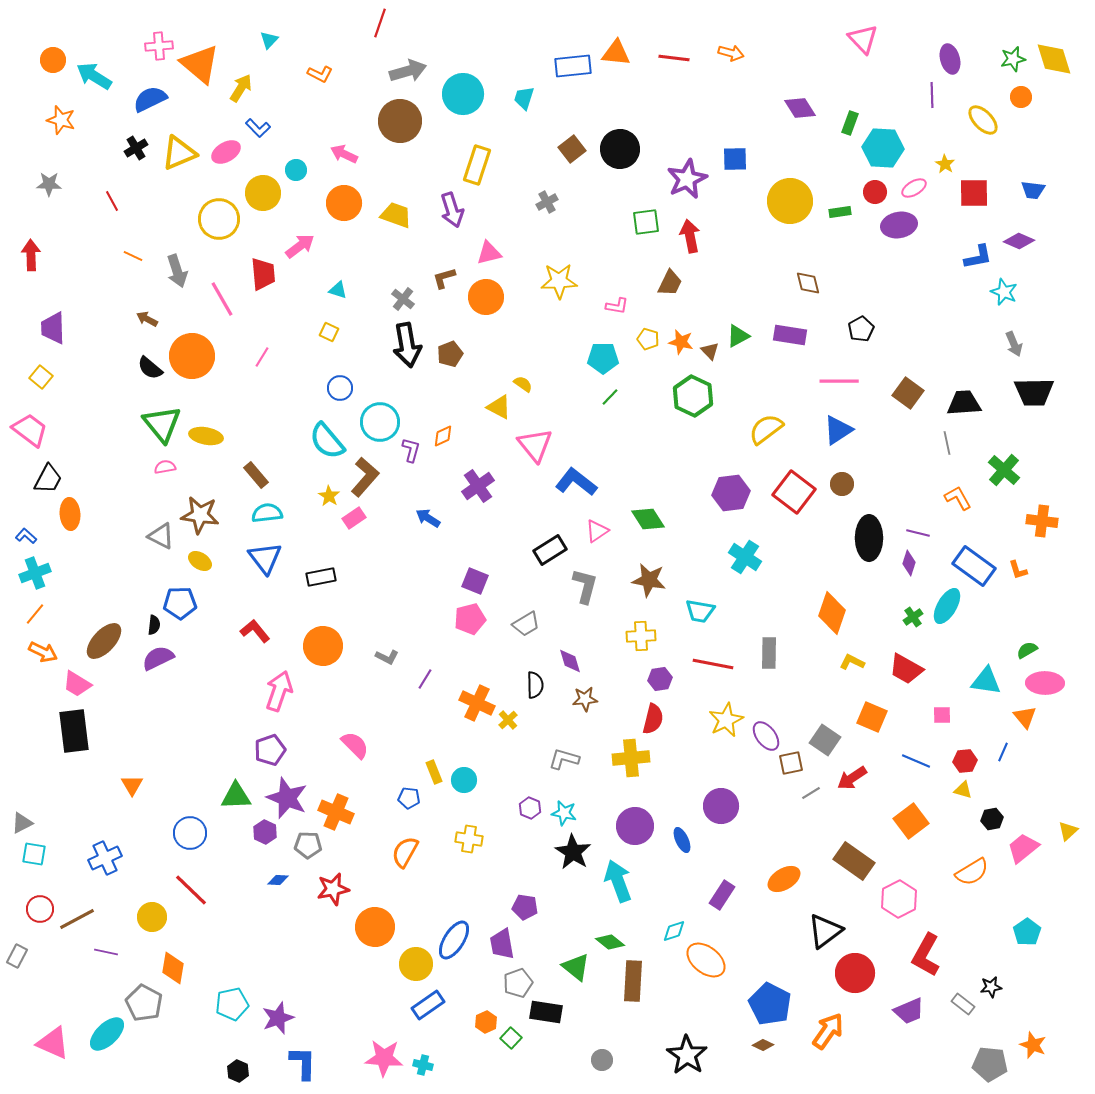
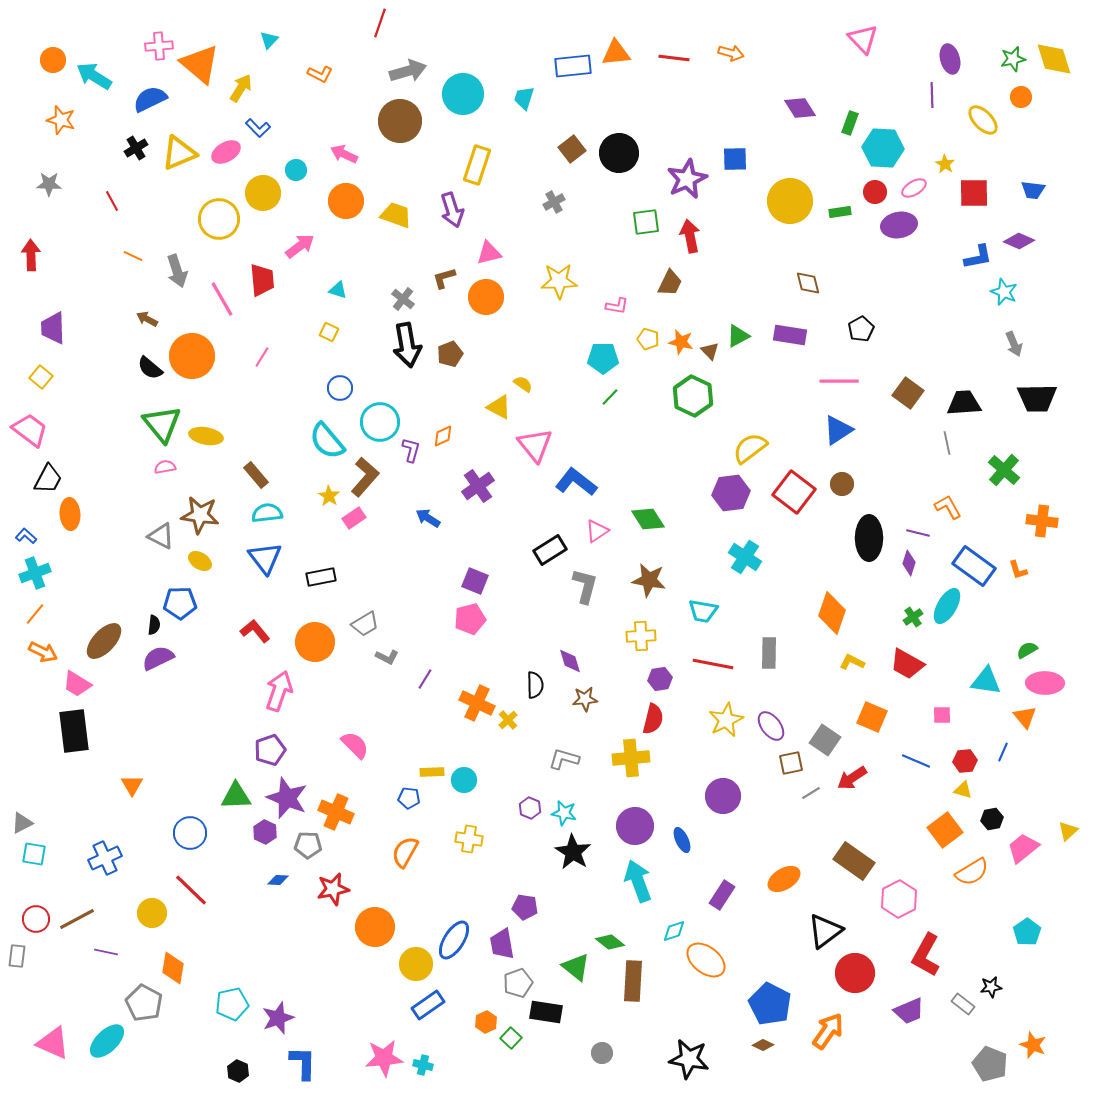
orange triangle at (616, 53): rotated 12 degrees counterclockwise
black circle at (620, 149): moved 1 px left, 4 px down
gray cross at (547, 202): moved 7 px right
orange circle at (344, 203): moved 2 px right, 2 px up
red trapezoid at (263, 274): moved 1 px left, 6 px down
black trapezoid at (1034, 392): moved 3 px right, 6 px down
yellow semicircle at (766, 429): moved 16 px left, 19 px down
orange L-shape at (958, 498): moved 10 px left, 9 px down
cyan trapezoid at (700, 611): moved 3 px right
gray trapezoid at (526, 624): moved 161 px left
orange circle at (323, 646): moved 8 px left, 4 px up
red trapezoid at (906, 669): moved 1 px right, 5 px up
purple ellipse at (766, 736): moved 5 px right, 10 px up
yellow rectangle at (434, 772): moved 2 px left; rotated 70 degrees counterclockwise
purple circle at (721, 806): moved 2 px right, 10 px up
orange square at (911, 821): moved 34 px right, 9 px down
cyan arrow at (618, 881): moved 20 px right
red circle at (40, 909): moved 4 px left, 10 px down
yellow circle at (152, 917): moved 4 px up
gray rectangle at (17, 956): rotated 20 degrees counterclockwise
cyan ellipse at (107, 1034): moved 7 px down
black star at (687, 1055): moved 2 px right, 4 px down; rotated 24 degrees counterclockwise
pink star at (384, 1058): rotated 9 degrees counterclockwise
gray circle at (602, 1060): moved 7 px up
gray pentagon at (990, 1064): rotated 16 degrees clockwise
